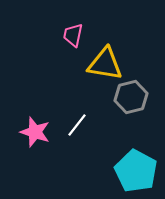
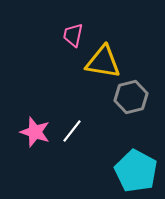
yellow triangle: moved 2 px left, 2 px up
white line: moved 5 px left, 6 px down
